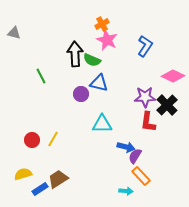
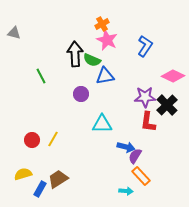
blue triangle: moved 6 px right, 7 px up; rotated 24 degrees counterclockwise
blue rectangle: rotated 28 degrees counterclockwise
